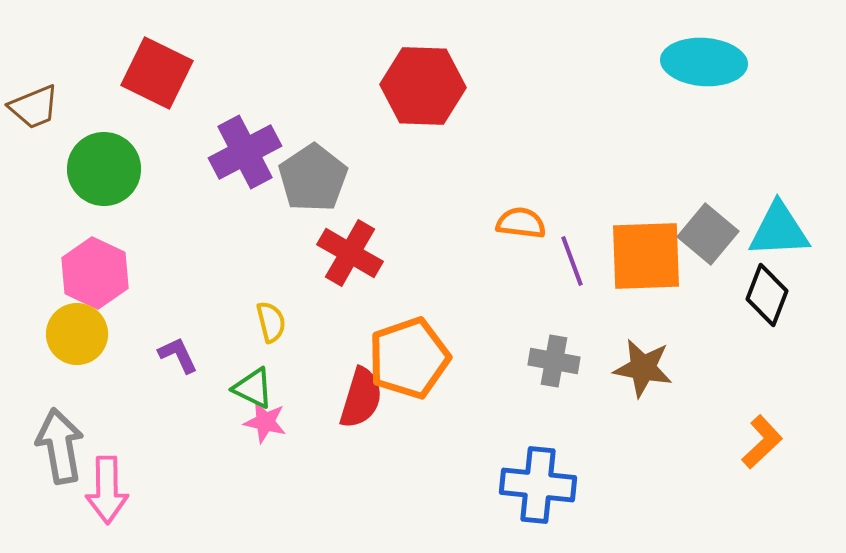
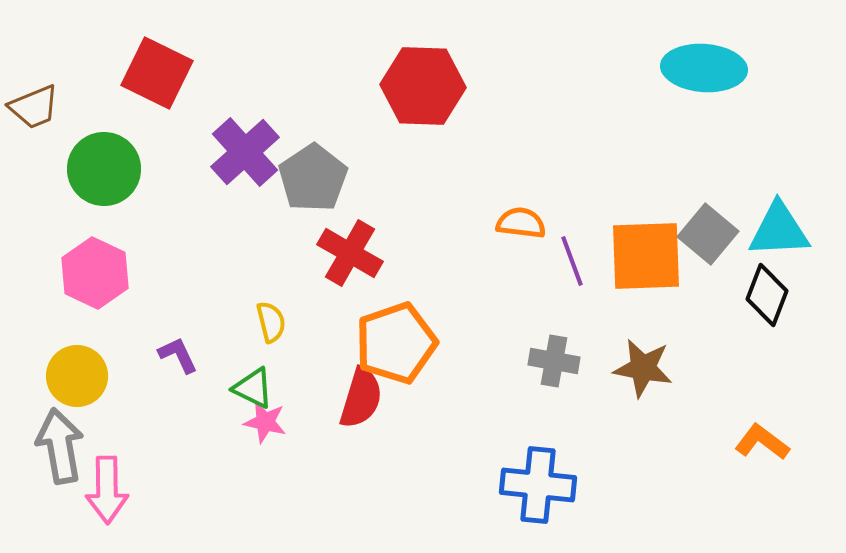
cyan ellipse: moved 6 px down
purple cross: rotated 14 degrees counterclockwise
yellow circle: moved 42 px down
orange pentagon: moved 13 px left, 15 px up
orange L-shape: rotated 100 degrees counterclockwise
